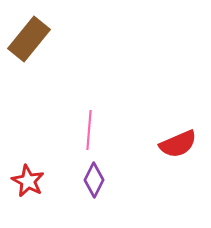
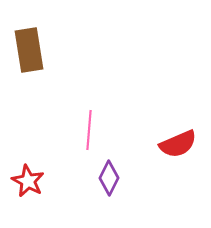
brown rectangle: moved 11 px down; rotated 48 degrees counterclockwise
purple diamond: moved 15 px right, 2 px up
